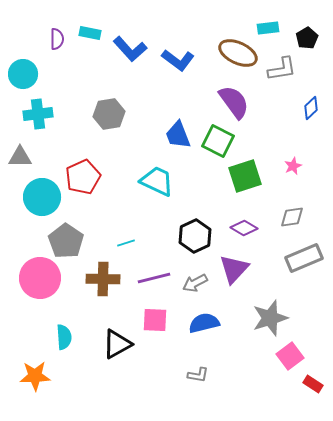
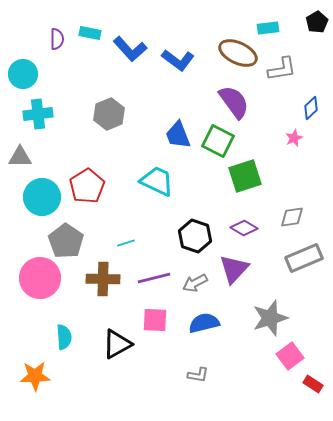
black pentagon at (307, 38): moved 10 px right, 16 px up
gray hexagon at (109, 114): rotated 12 degrees counterclockwise
pink star at (293, 166): moved 1 px right, 28 px up
red pentagon at (83, 177): moved 4 px right, 9 px down; rotated 8 degrees counterclockwise
black hexagon at (195, 236): rotated 16 degrees counterclockwise
